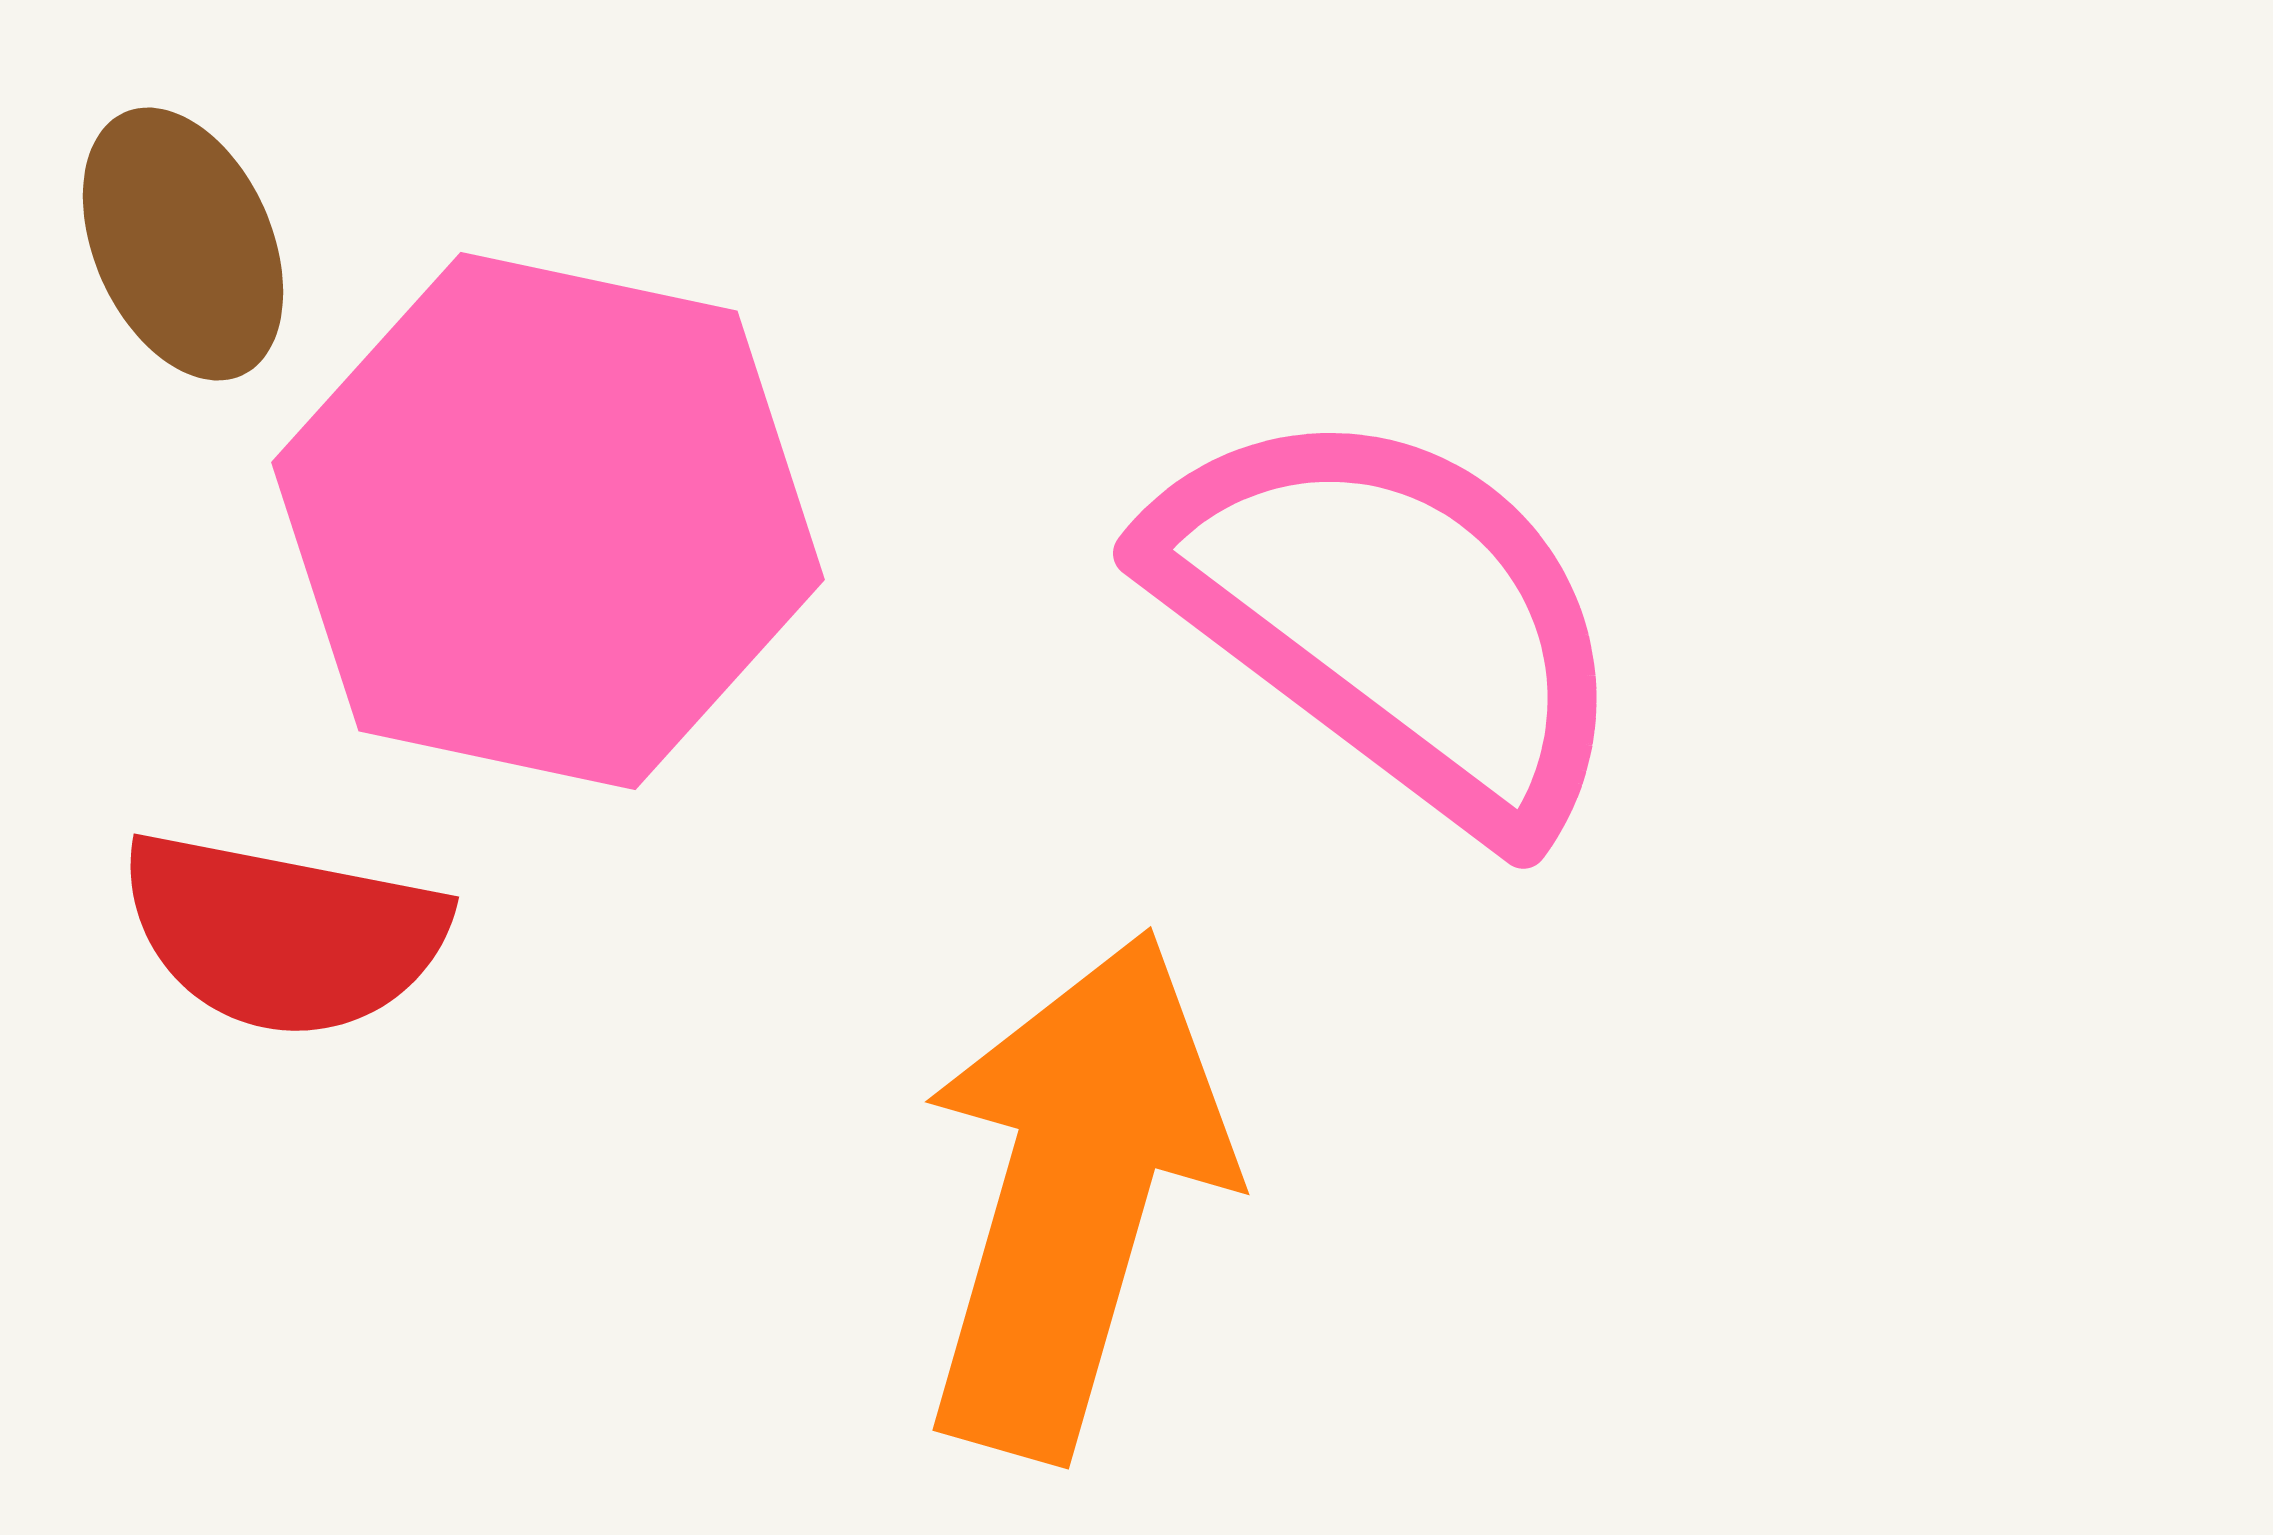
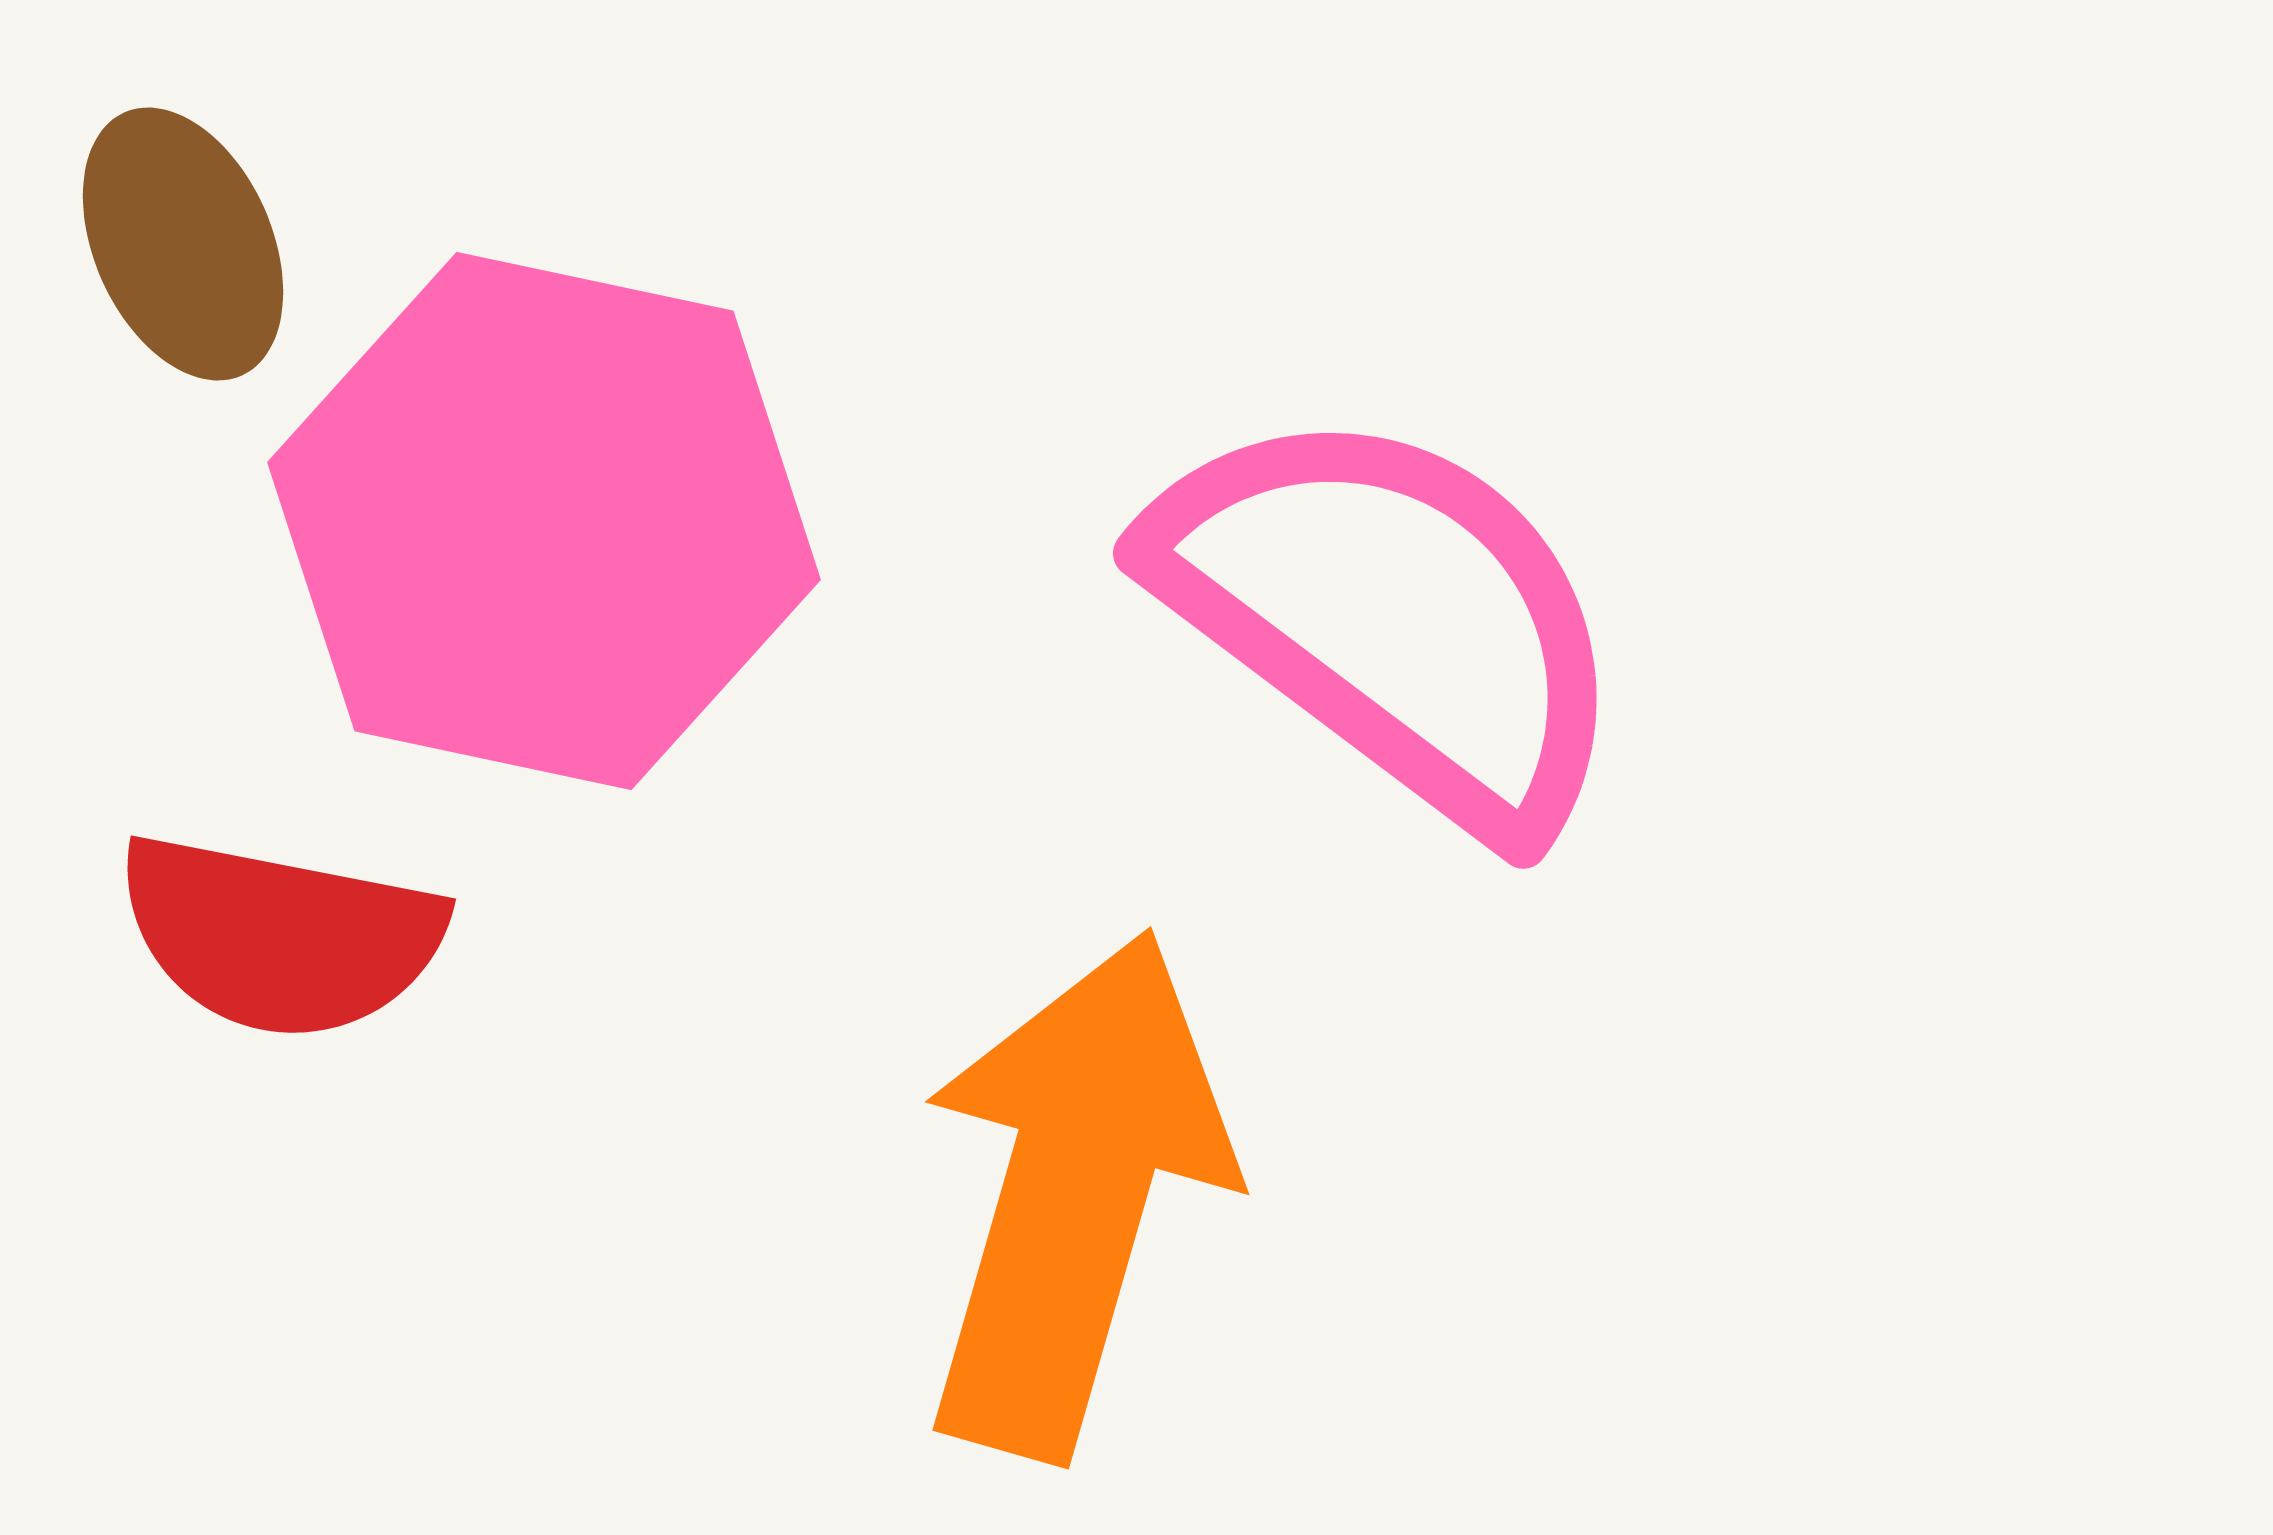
pink hexagon: moved 4 px left
red semicircle: moved 3 px left, 2 px down
